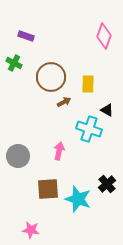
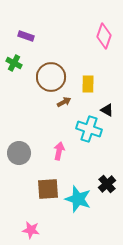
gray circle: moved 1 px right, 3 px up
